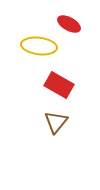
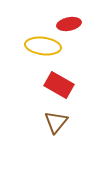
red ellipse: rotated 40 degrees counterclockwise
yellow ellipse: moved 4 px right
